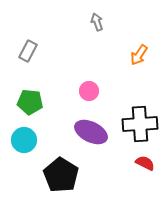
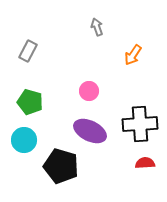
gray arrow: moved 5 px down
orange arrow: moved 6 px left
green pentagon: rotated 10 degrees clockwise
purple ellipse: moved 1 px left, 1 px up
red semicircle: rotated 30 degrees counterclockwise
black pentagon: moved 9 px up; rotated 16 degrees counterclockwise
